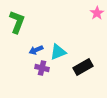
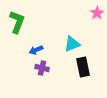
cyan triangle: moved 14 px right, 8 px up
black rectangle: rotated 72 degrees counterclockwise
